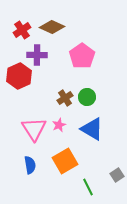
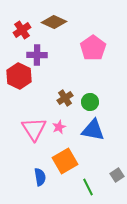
brown diamond: moved 2 px right, 5 px up
pink pentagon: moved 11 px right, 8 px up
red hexagon: rotated 10 degrees counterclockwise
green circle: moved 3 px right, 5 px down
pink star: moved 2 px down
blue triangle: moved 1 px right, 1 px down; rotated 20 degrees counterclockwise
blue semicircle: moved 10 px right, 12 px down
